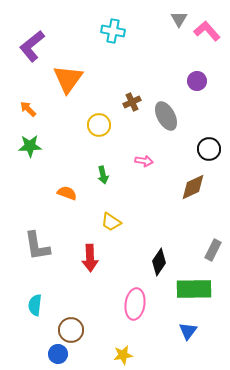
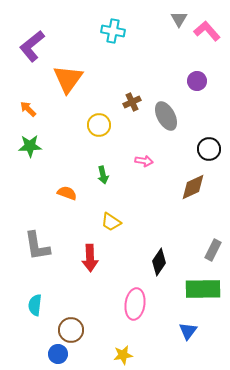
green rectangle: moved 9 px right
